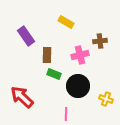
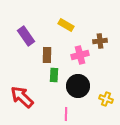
yellow rectangle: moved 3 px down
green rectangle: moved 1 px down; rotated 72 degrees clockwise
